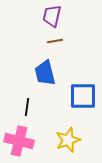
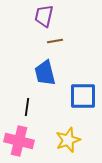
purple trapezoid: moved 8 px left
